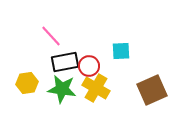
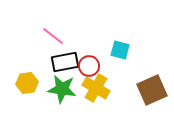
pink line: moved 2 px right; rotated 10 degrees counterclockwise
cyan square: moved 1 px left, 1 px up; rotated 18 degrees clockwise
